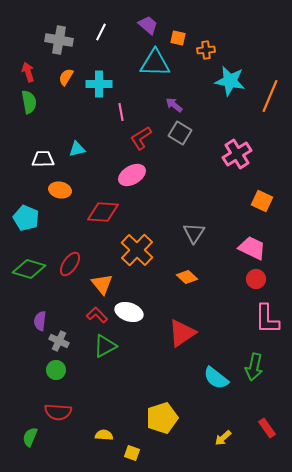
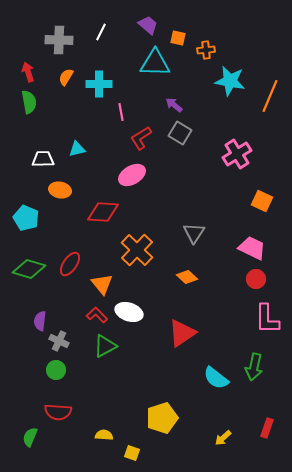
gray cross at (59, 40): rotated 8 degrees counterclockwise
red rectangle at (267, 428): rotated 54 degrees clockwise
